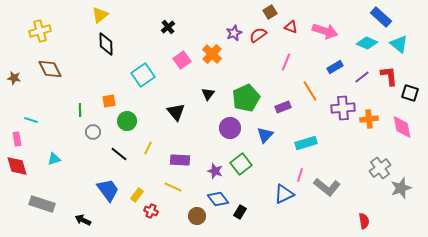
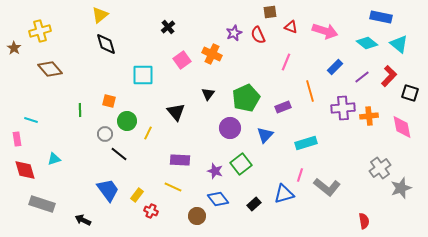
brown square at (270, 12): rotated 24 degrees clockwise
blue rectangle at (381, 17): rotated 30 degrees counterclockwise
red semicircle at (258, 35): rotated 78 degrees counterclockwise
cyan diamond at (367, 43): rotated 15 degrees clockwise
black diamond at (106, 44): rotated 15 degrees counterclockwise
orange cross at (212, 54): rotated 18 degrees counterclockwise
blue rectangle at (335, 67): rotated 14 degrees counterclockwise
brown diamond at (50, 69): rotated 15 degrees counterclockwise
cyan square at (143, 75): rotated 35 degrees clockwise
red L-shape at (389, 76): rotated 50 degrees clockwise
brown star at (14, 78): moved 30 px up; rotated 24 degrees clockwise
orange line at (310, 91): rotated 15 degrees clockwise
orange square at (109, 101): rotated 24 degrees clockwise
orange cross at (369, 119): moved 3 px up
gray circle at (93, 132): moved 12 px right, 2 px down
yellow line at (148, 148): moved 15 px up
red diamond at (17, 166): moved 8 px right, 4 px down
blue triangle at (284, 194): rotated 10 degrees clockwise
black rectangle at (240, 212): moved 14 px right, 8 px up; rotated 16 degrees clockwise
